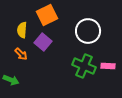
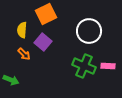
orange square: moved 1 px left, 1 px up
white circle: moved 1 px right
orange arrow: moved 3 px right
